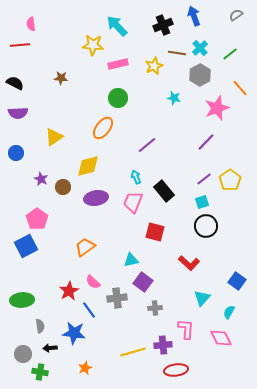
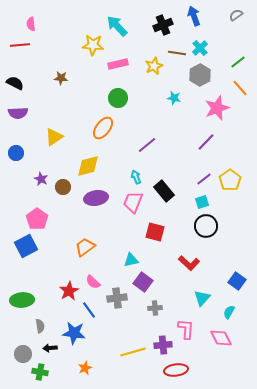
green line at (230, 54): moved 8 px right, 8 px down
